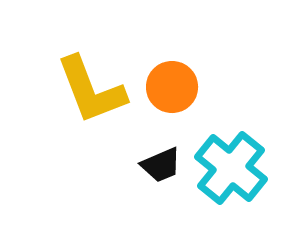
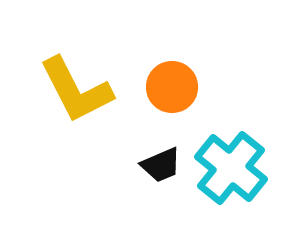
yellow L-shape: moved 15 px left; rotated 6 degrees counterclockwise
